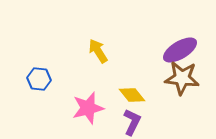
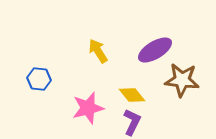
purple ellipse: moved 25 px left
brown star: moved 2 px down
